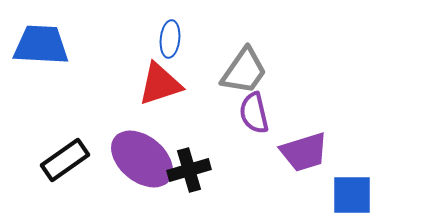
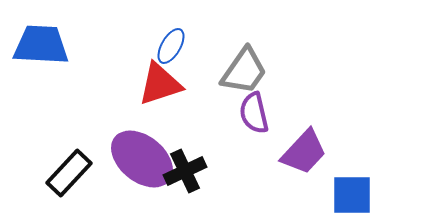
blue ellipse: moved 1 px right, 7 px down; rotated 24 degrees clockwise
purple trapezoid: rotated 30 degrees counterclockwise
black rectangle: moved 4 px right, 13 px down; rotated 12 degrees counterclockwise
black cross: moved 4 px left, 1 px down; rotated 9 degrees counterclockwise
